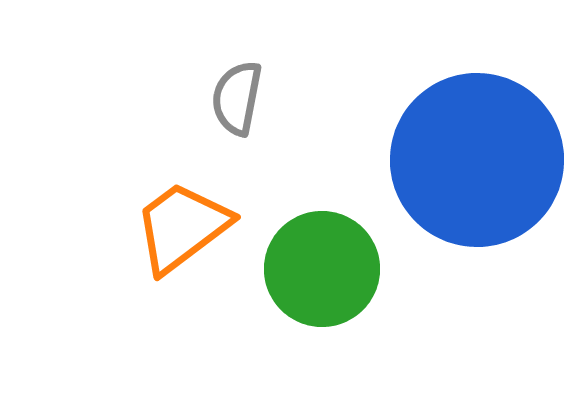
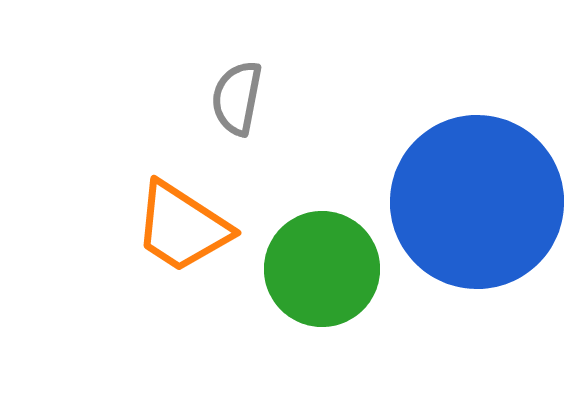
blue circle: moved 42 px down
orange trapezoid: rotated 110 degrees counterclockwise
